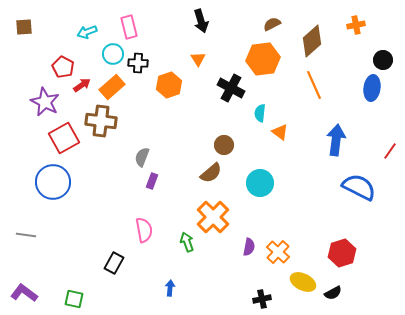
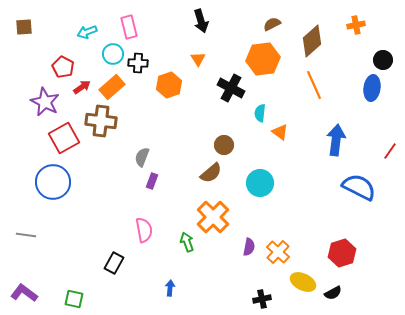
red arrow at (82, 85): moved 2 px down
